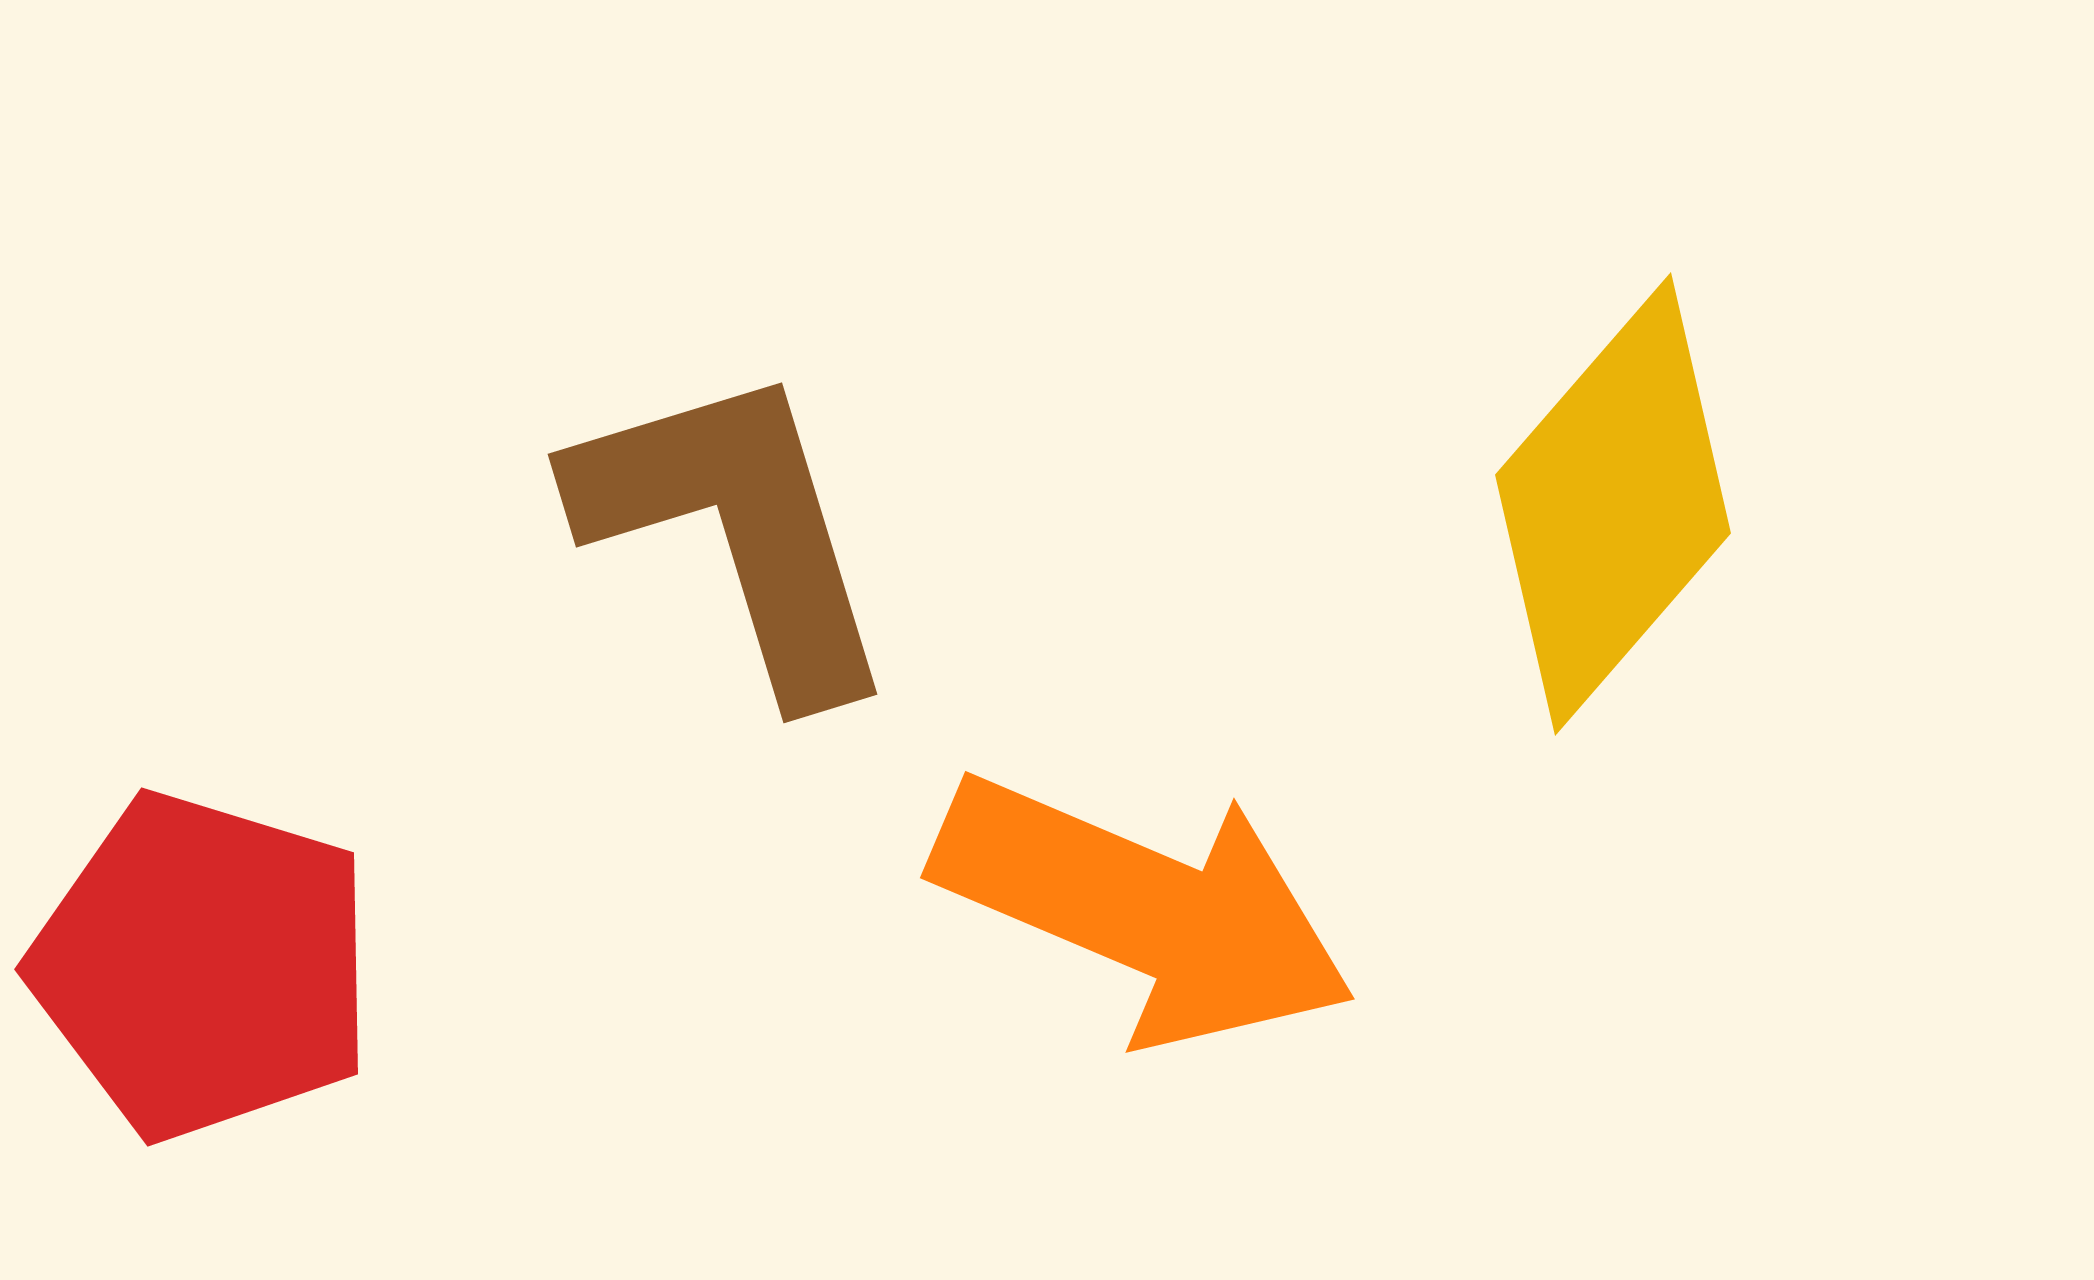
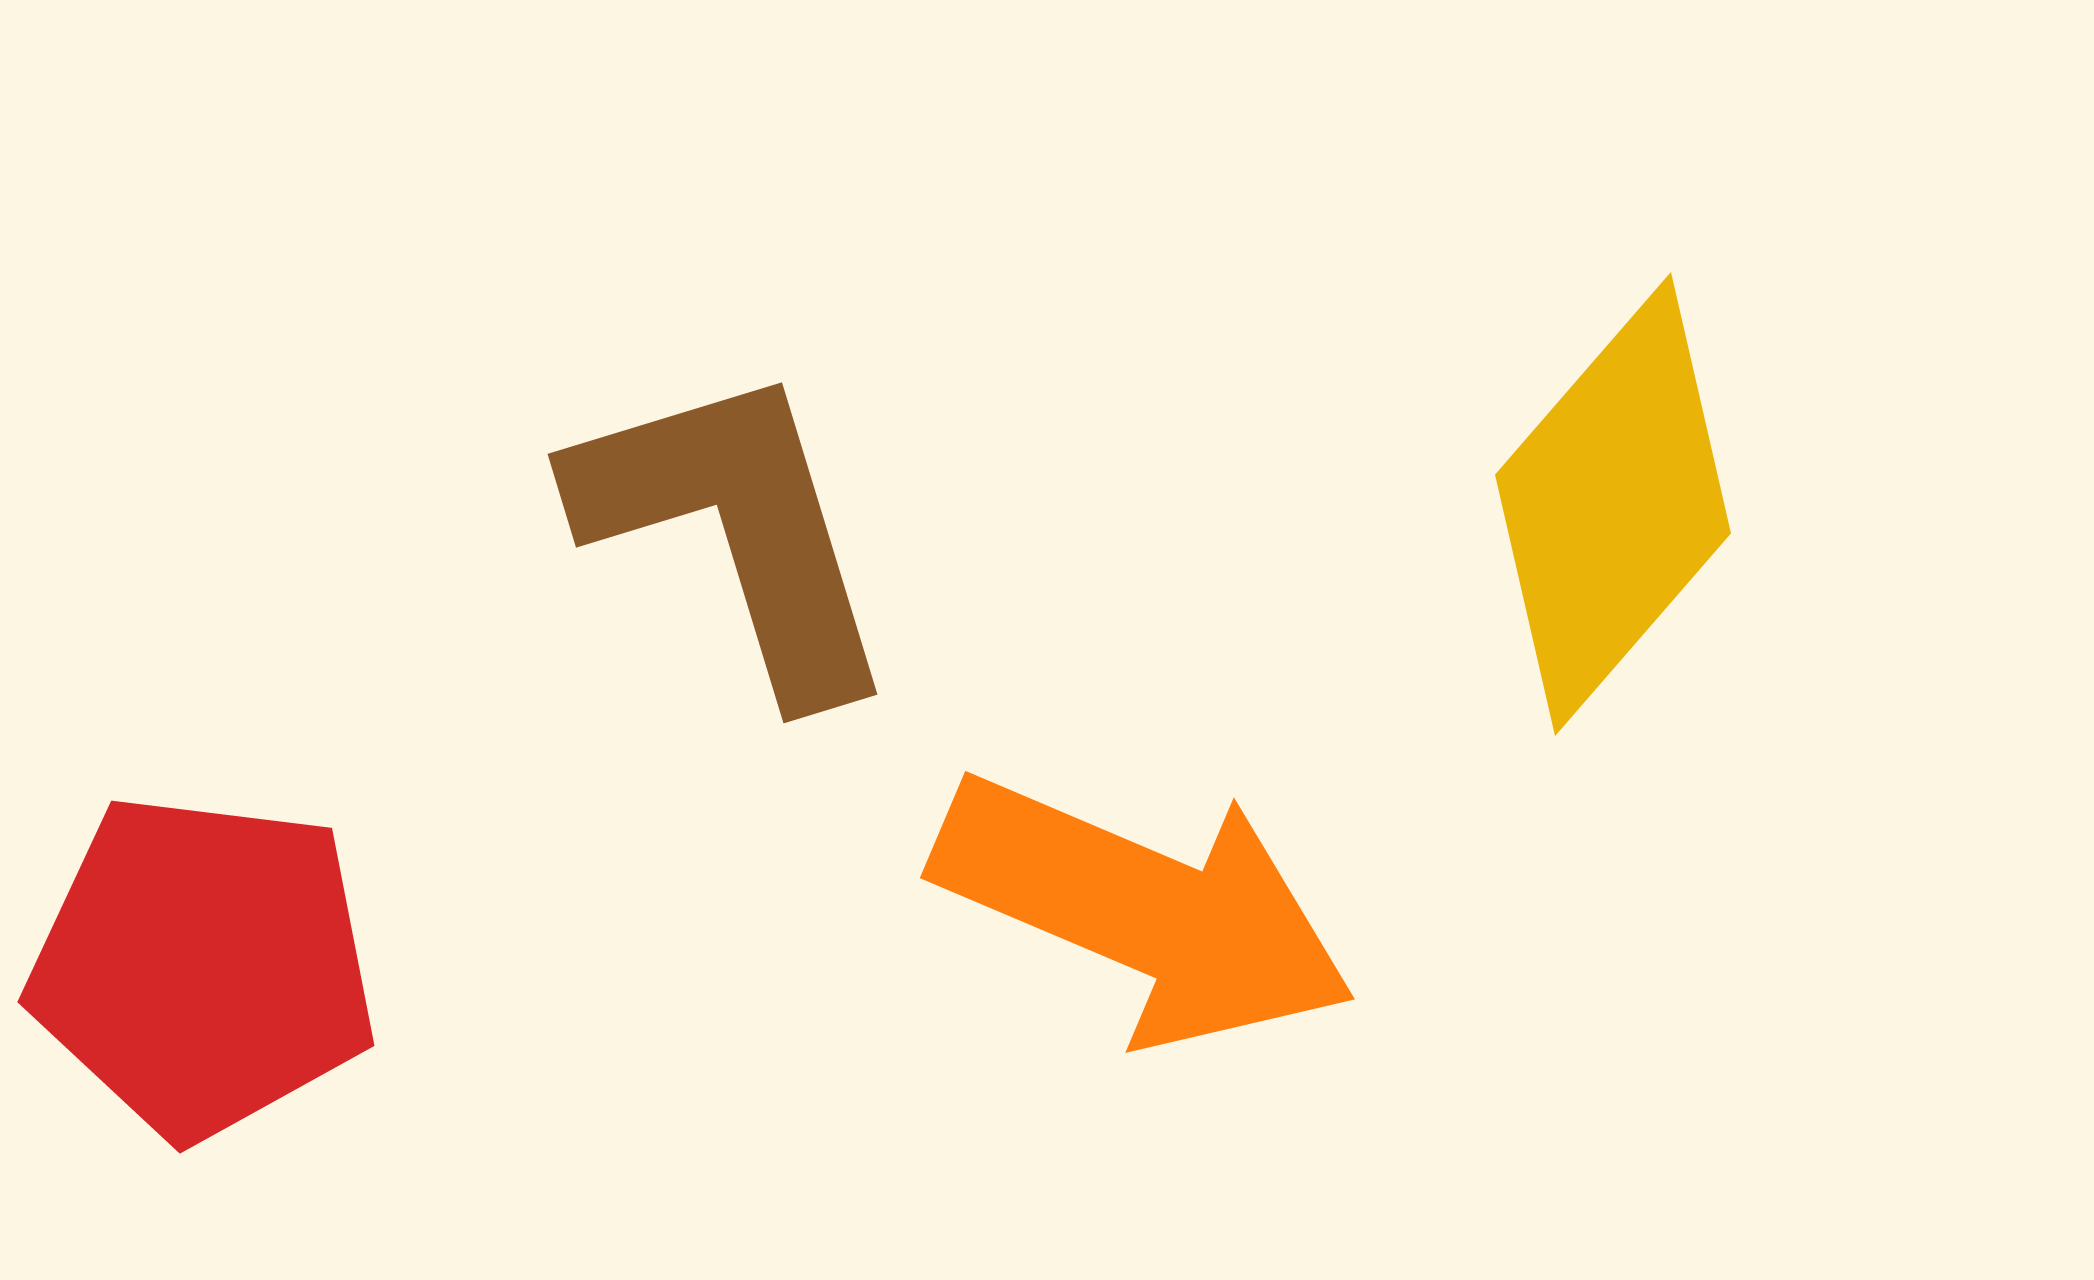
red pentagon: rotated 10 degrees counterclockwise
